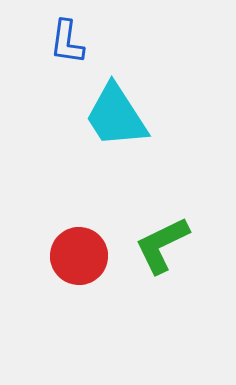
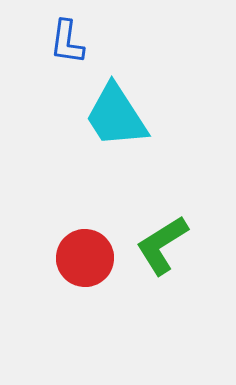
green L-shape: rotated 6 degrees counterclockwise
red circle: moved 6 px right, 2 px down
